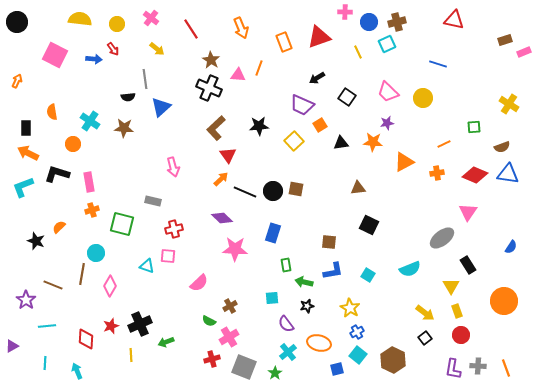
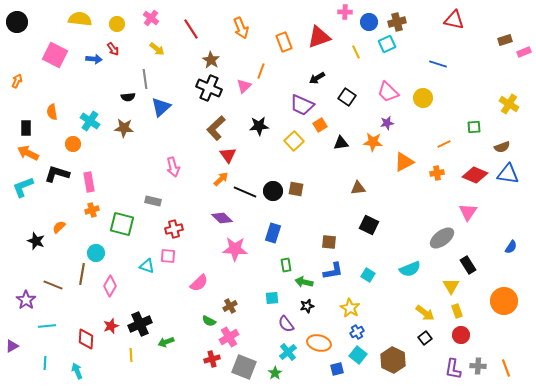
yellow line at (358, 52): moved 2 px left
orange line at (259, 68): moved 2 px right, 3 px down
pink triangle at (238, 75): moved 6 px right, 11 px down; rotated 49 degrees counterclockwise
